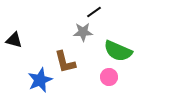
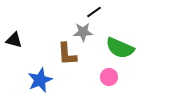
green semicircle: moved 2 px right, 3 px up
brown L-shape: moved 2 px right, 8 px up; rotated 10 degrees clockwise
